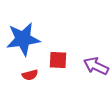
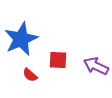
blue star: moved 2 px left; rotated 16 degrees counterclockwise
red semicircle: rotated 56 degrees clockwise
